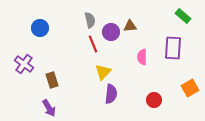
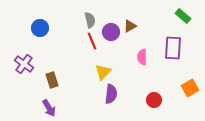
brown triangle: rotated 24 degrees counterclockwise
red line: moved 1 px left, 3 px up
